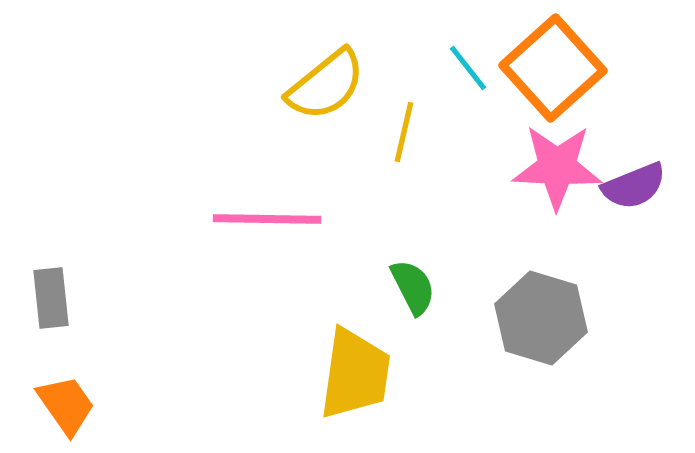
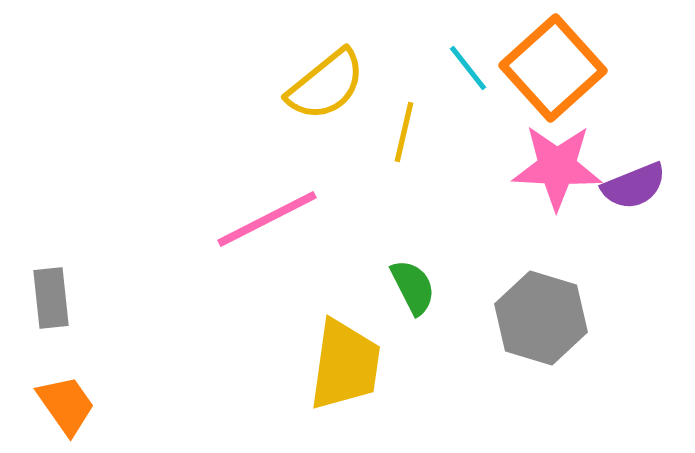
pink line: rotated 28 degrees counterclockwise
yellow trapezoid: moved 10 px left, 9 px up
